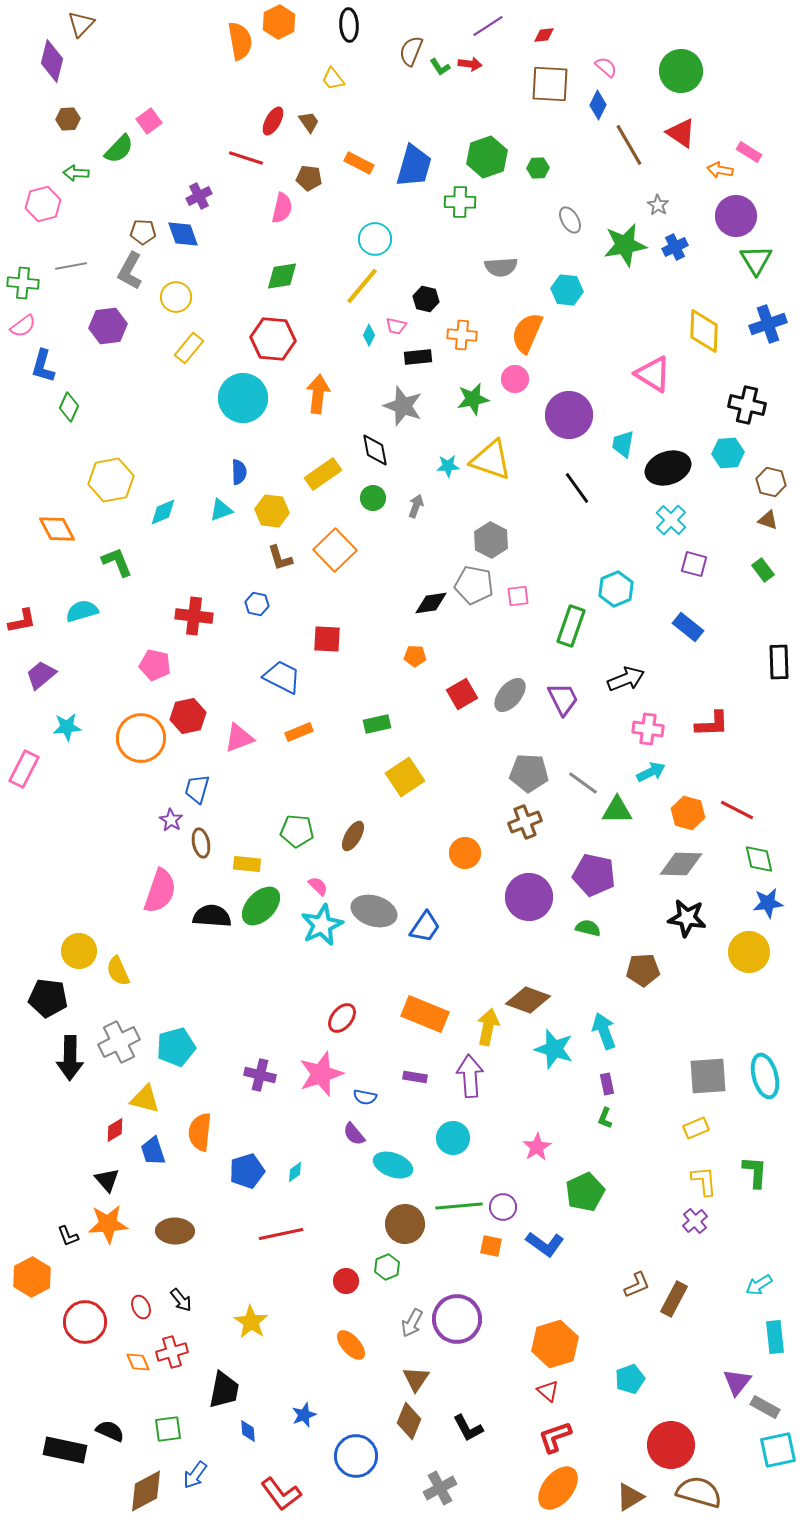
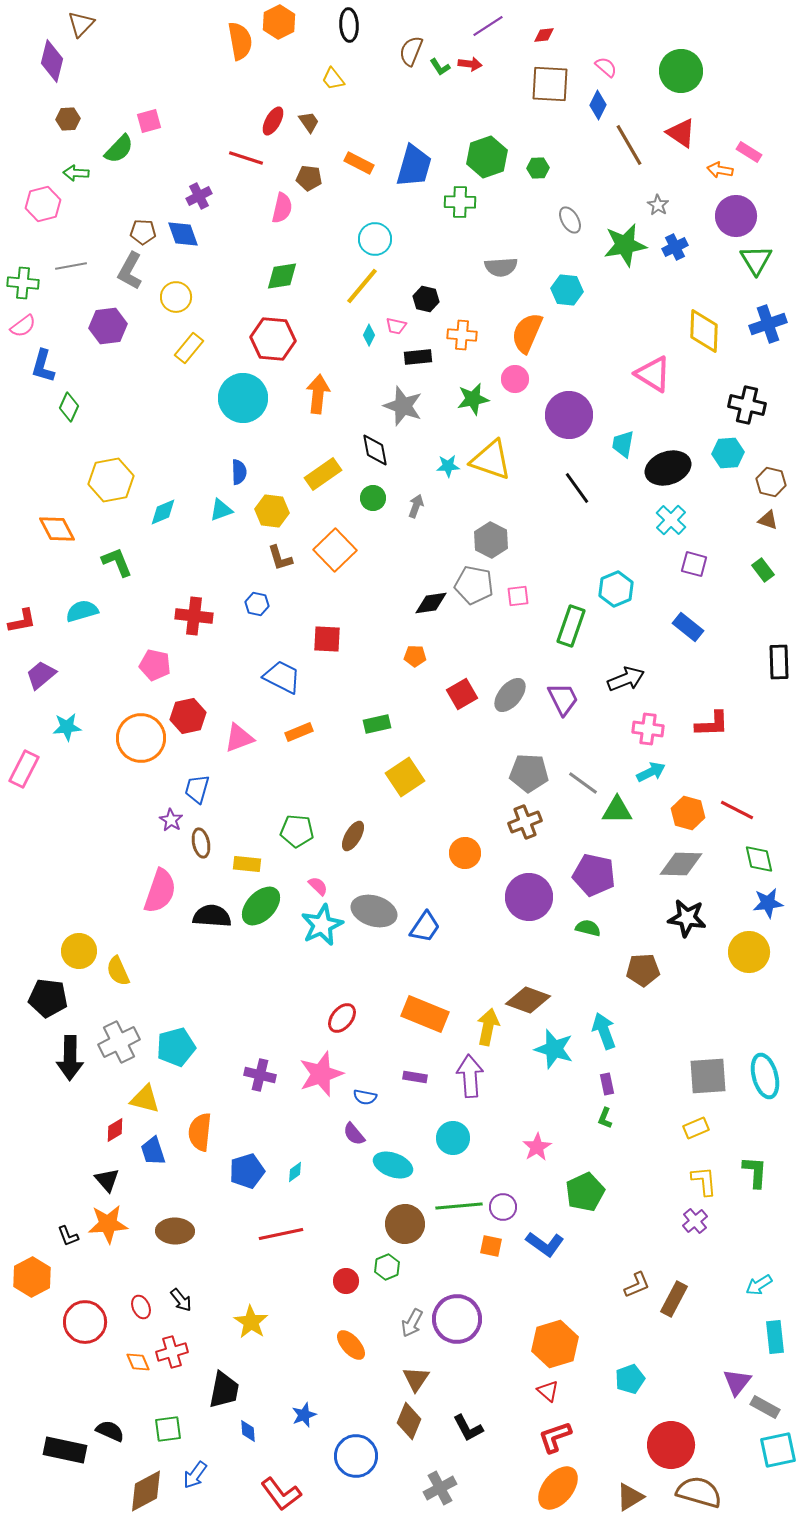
pink square at (149, 121): rotated 20 degrees clockwise
